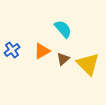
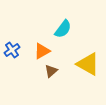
cyan semicircle: rotated 78 degrees clockwise
brown triangle: moved 12 px left, 12 px down
yellow triangle: rotated 15 degrees counterclockwise
